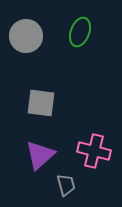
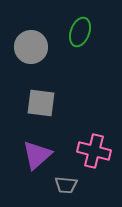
gray circle: moved 5 px right, 11 px down
purple triangle: moved 3 px left
gray trapezoid: rotated 110 degrees clockwise
